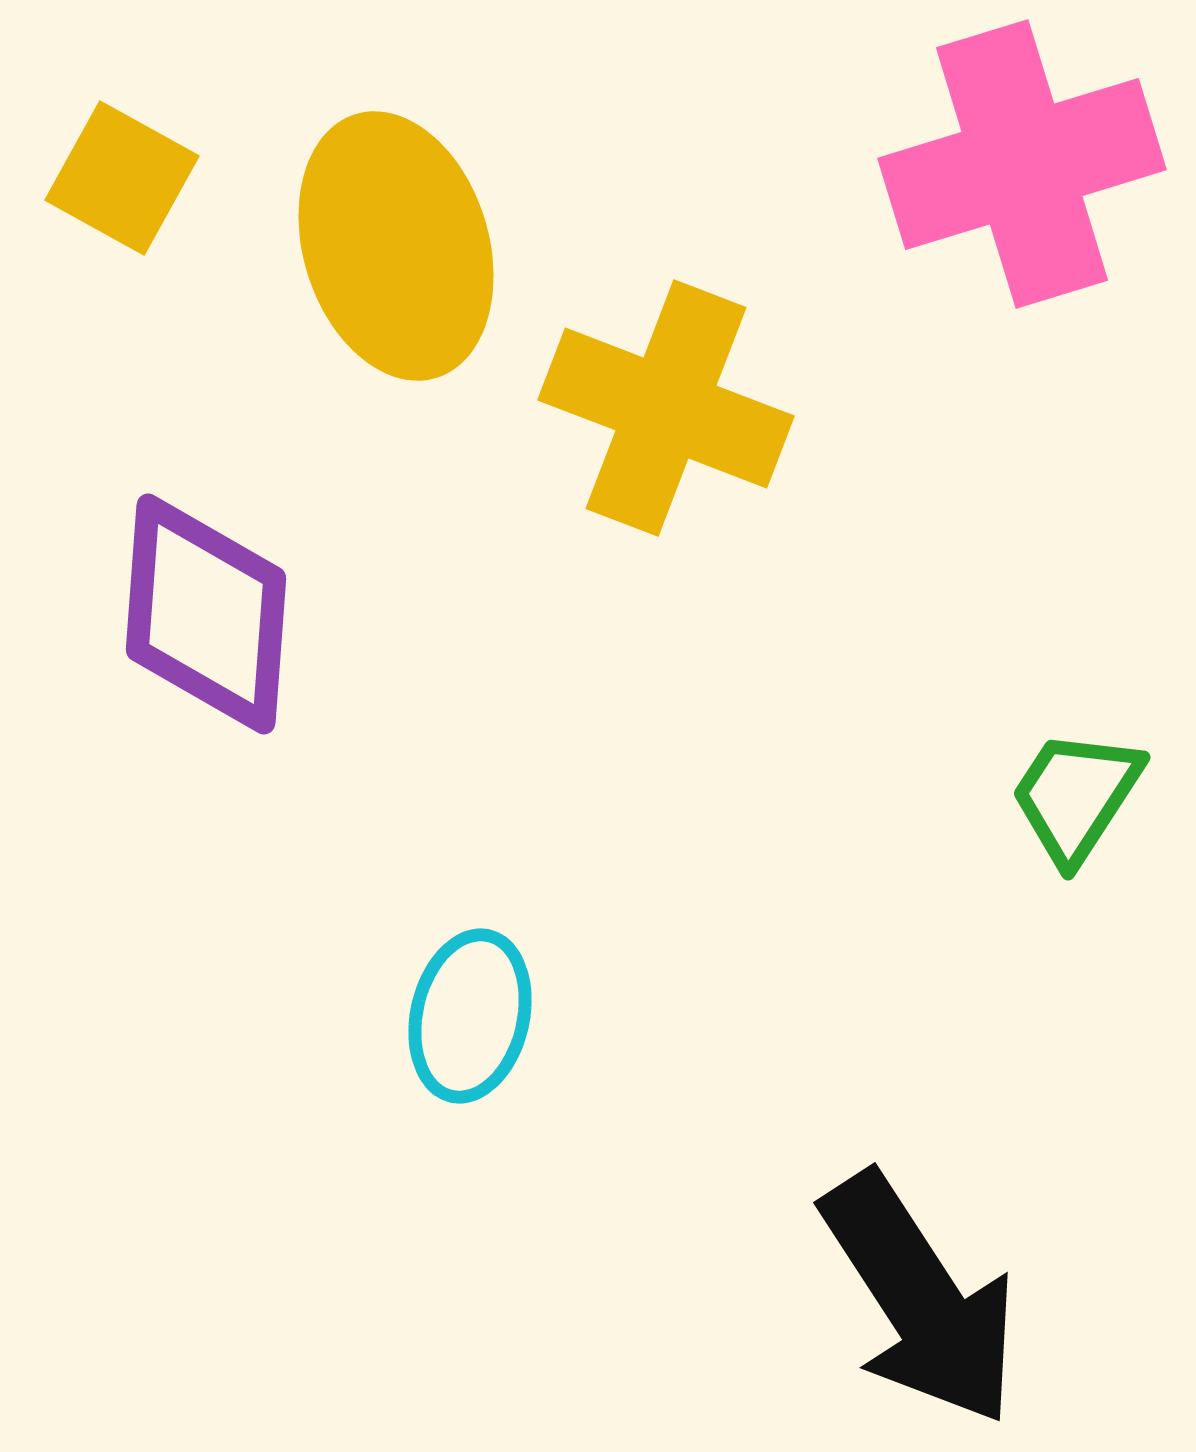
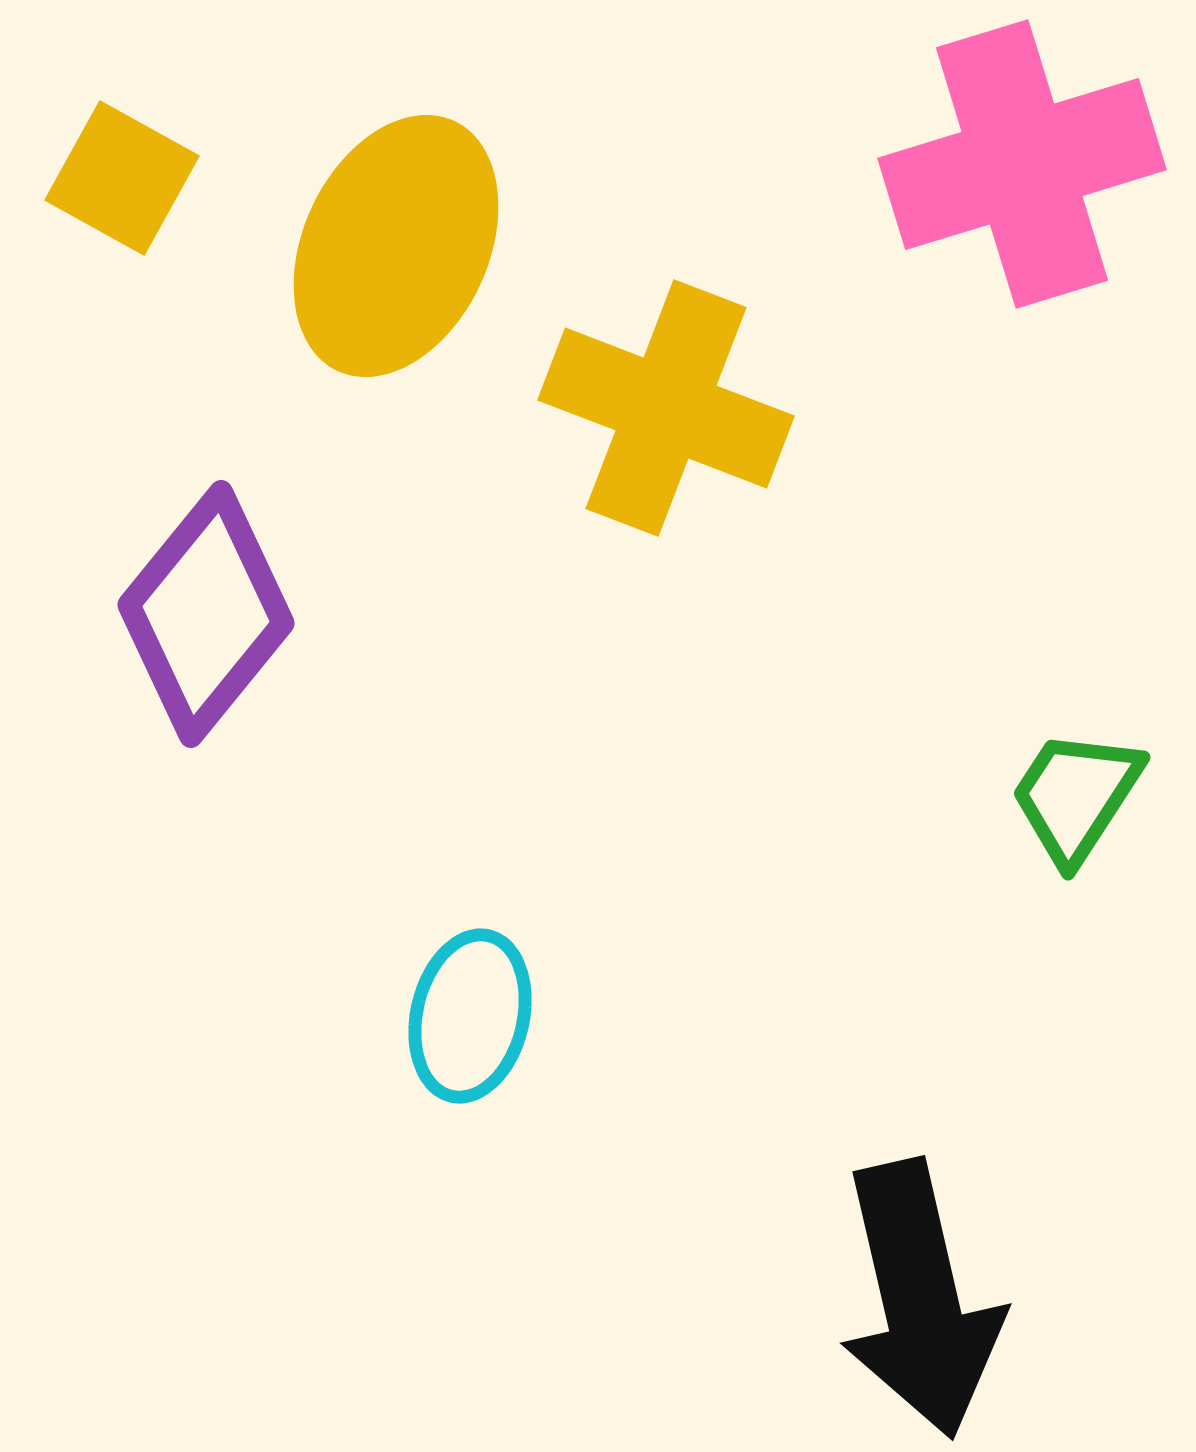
yellow ellipse: rotated 42 degrees clockwise
purple diamond: rotated 35 degrees clockwise
black arrow: rotated 20 degrees clockwise
